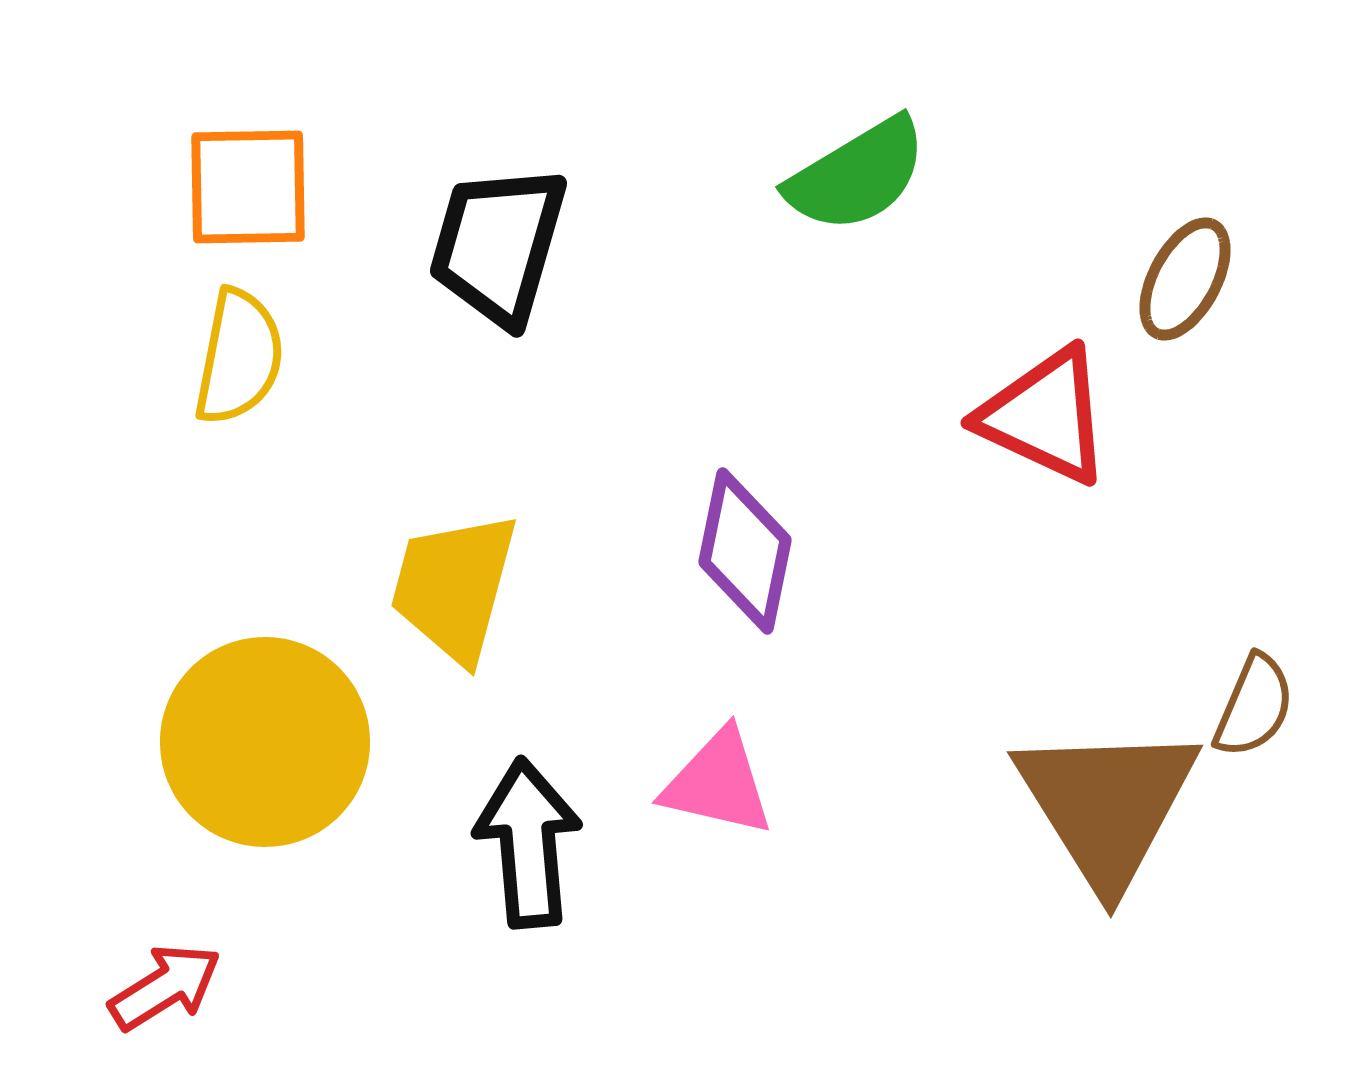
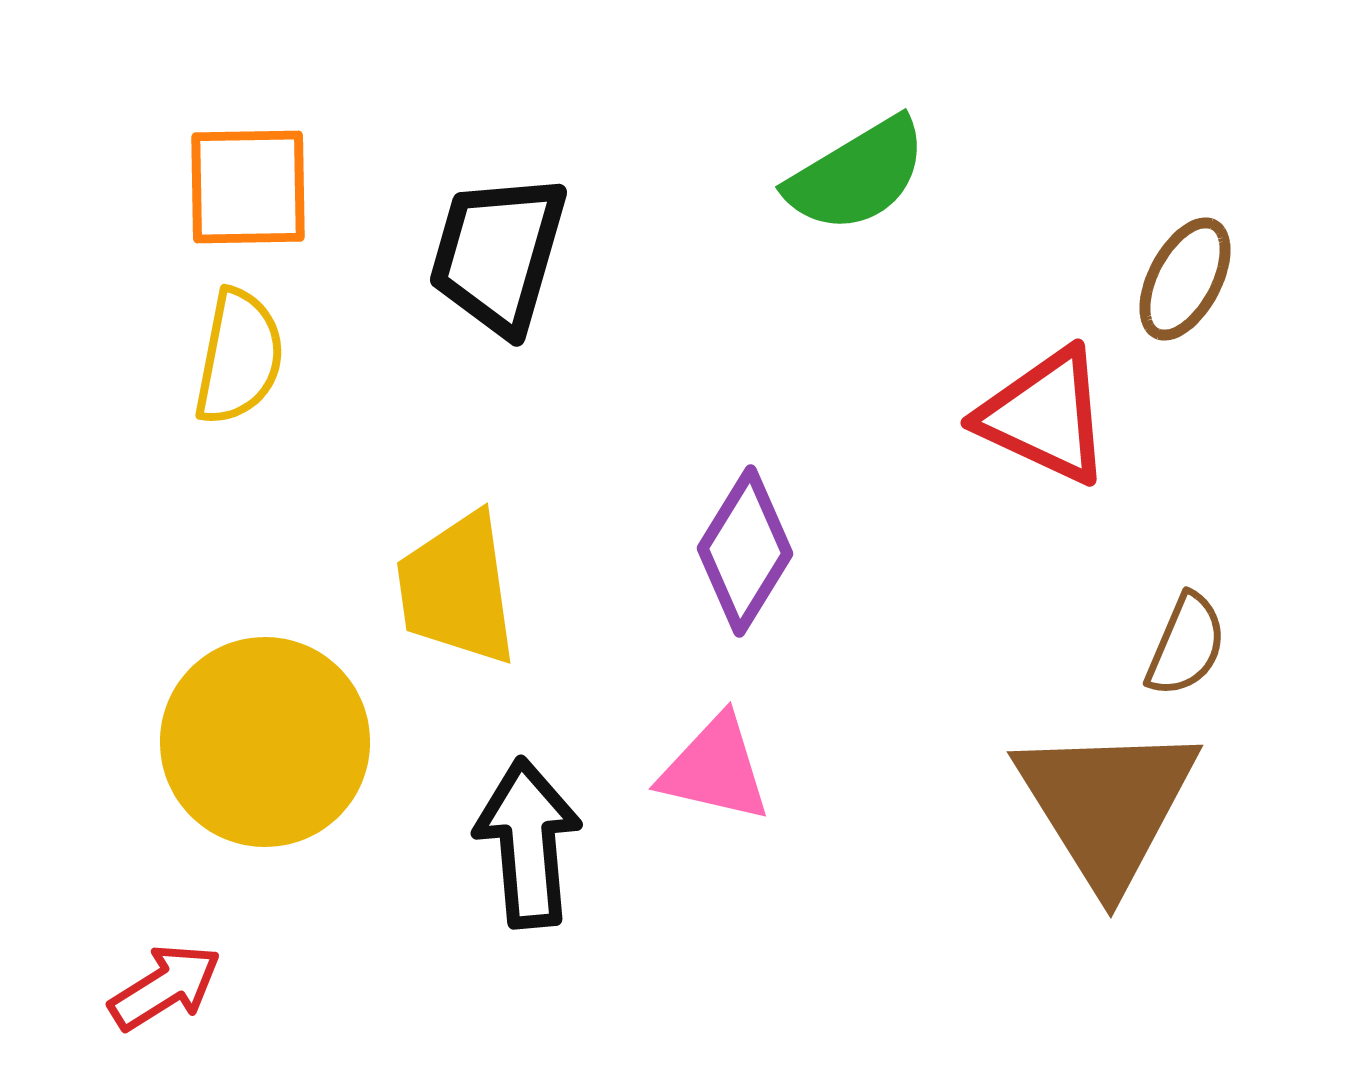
black trapezoid: moved 9 px down
purple diamond: rotated 20 degrees clockwise
yellow trapezoid: moved 3 px right, 2 px down; rotated 23 degrees counterclockwise
brown semicircle: moved 68 px left, 61 px up
pink triangle: moved 3 px left, 14 px up
